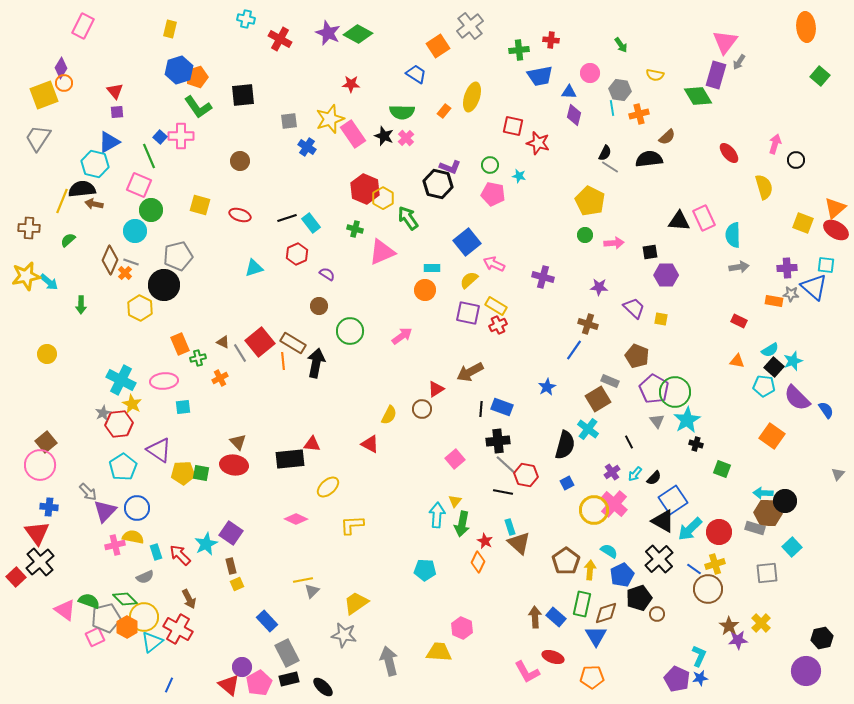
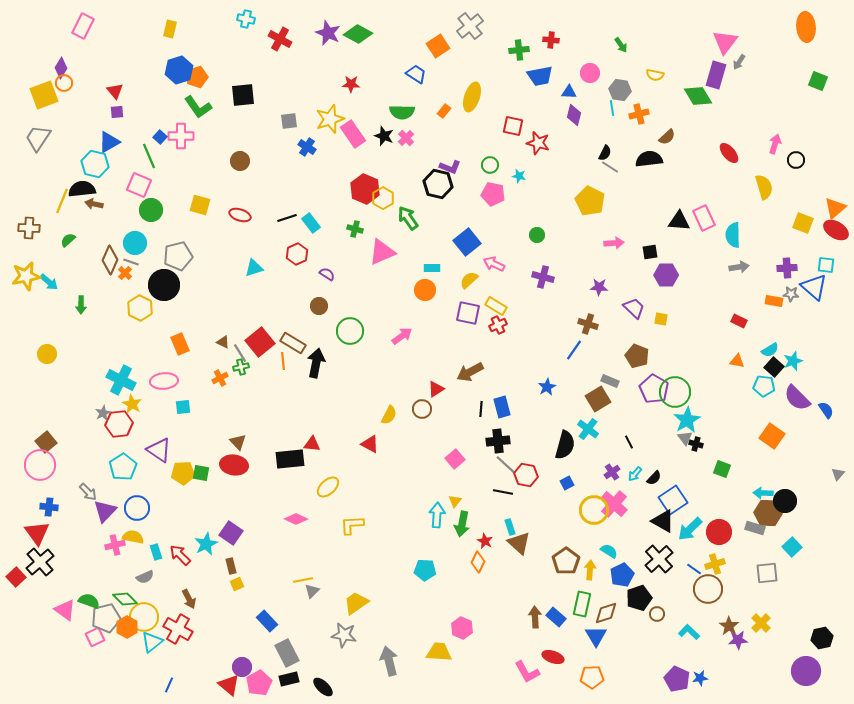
green square at (820, 76): moved 2 px left, 5 px down; rotated 18 degrees counterclockwise
cyan circle at (135, 231): moved 12 px down
green circle at (585, 235): moved 48 px left
green cross at (198, 358): moved 43 px right, 9 px down
blue rectangle at (502, 407): rotated 55 degrees clockwise
gray triangle at (657, 421): moved 28 px right, 17 px down
cyan L-shape at (699, 656): moved 10 px left, 24 px up; rotated 70 degrees counterclockwise
